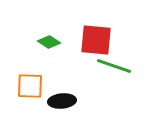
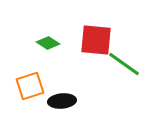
green diamond: moved 1 px left, 1 px down
green line: moved 10 px right, 2 px up; rotated 16 degrees clockwise
orange square: rotated 20 degrees counterclockwise
